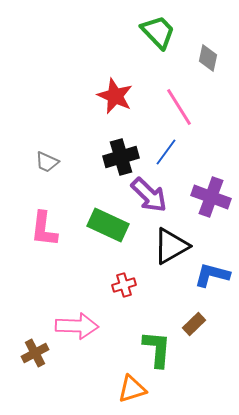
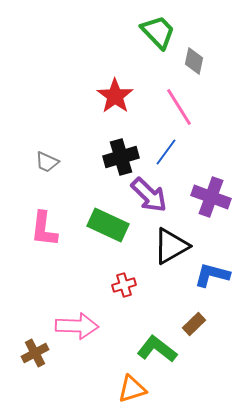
gray diamond: moved 14 px left, 3 px down
red star: rotated 12 degrees clockwise
green L-shape: rotated 57 degrees counterclockwise
